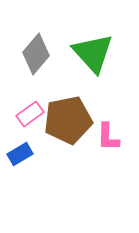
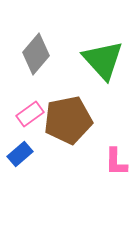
green triangle: moved 10 px right, 7 px down
pink L-shape: moved 8 px right, 25 px down
blue rectangle: rotated 10 degrees counterclockwise
